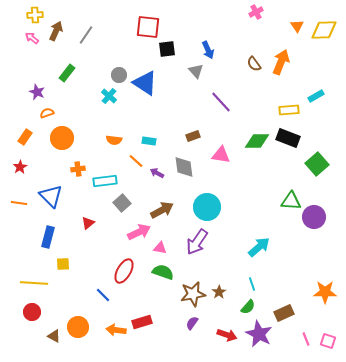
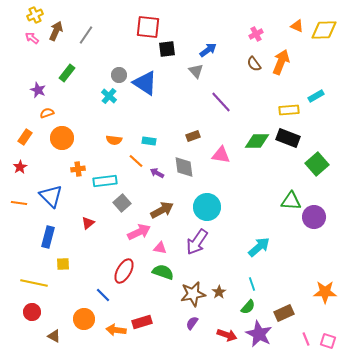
pink cross at (256, 12): moved 22 px down
yellow cross at (35, 15): rotated 21 degrees counterclockwise
orange triangle at (297, 26): rotated 32 degrees counterclockwise
blue arrow at (208, 50): rotated 102 degrees counterclockwise
purple star at (37, 92): moved 1 px right, 2 px up
yellow line at (34, 283): rotated 8 degrees clockwise
orange circle at (78, 327): moved 6 px right, 8 px up
